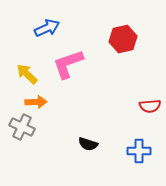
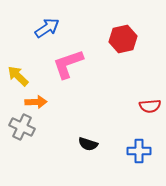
blue arrow: rotated 10 degrees counterclockwise
yellow arrow: moved 9 px left, 2 px down
